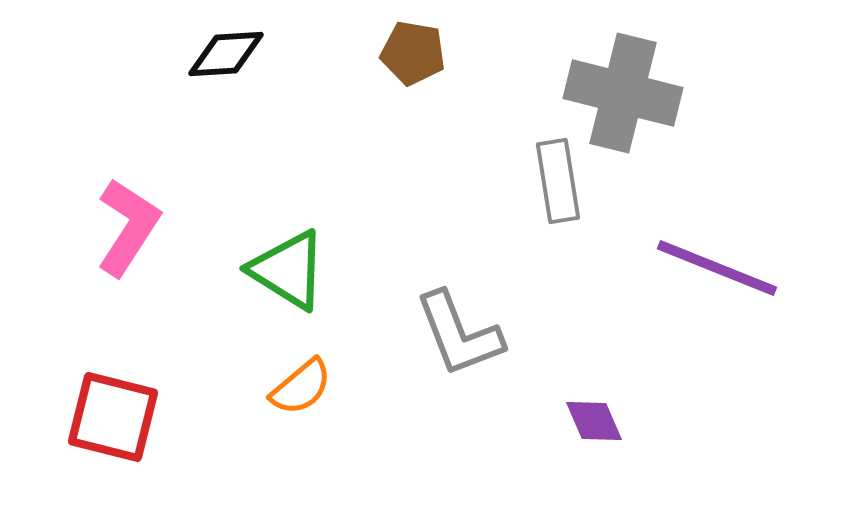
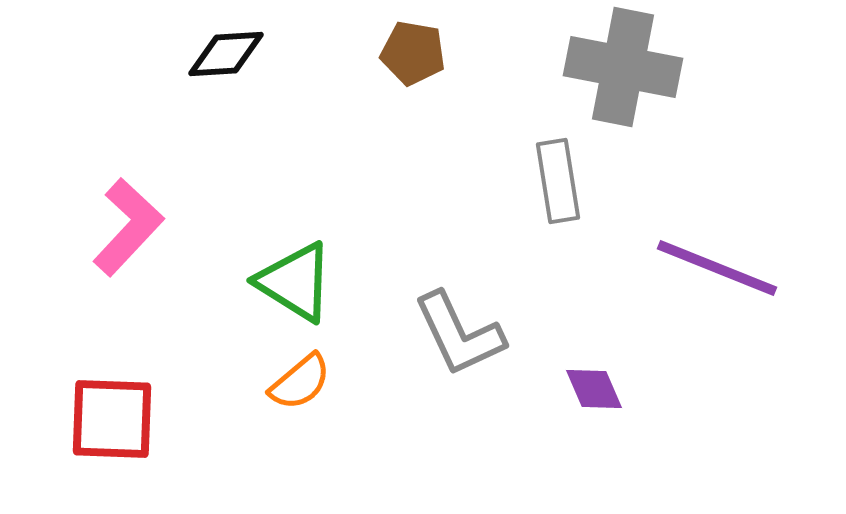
gray cross: moved 26 px up; rotated 3 degrees counterclockwise
pink L-shape: rotated 10 degrees clockwise
green triangle: moved 7 px right, 12 px down
gray L-shape: rotated 4 degrees counterclockwise
orange semicircle: moved 1 px left, 5 px up
red square: moved 1 px left, 2 px down; rotated 12 degrees counterclockwise
purple diamond: moved 32 px up
